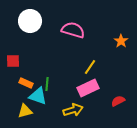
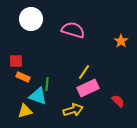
white circle: moved 1 px right, 2 px up
red square: moved 3 px right
yellow line: moved 6 px left, 5 px down
orange rectangle: moved 3 px left, 6 px up
red semicircle: rotated 72 degrees clockwise
